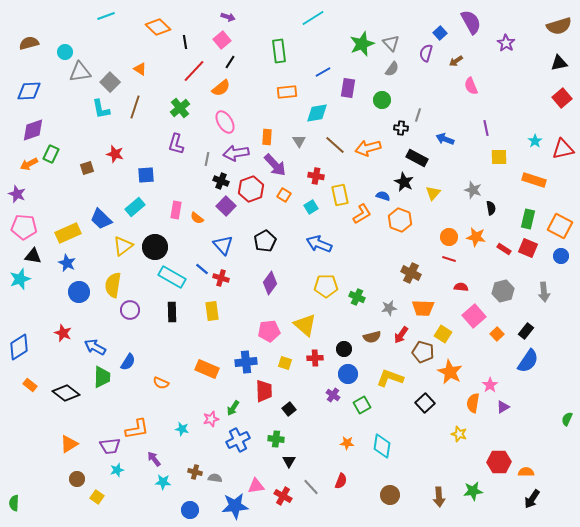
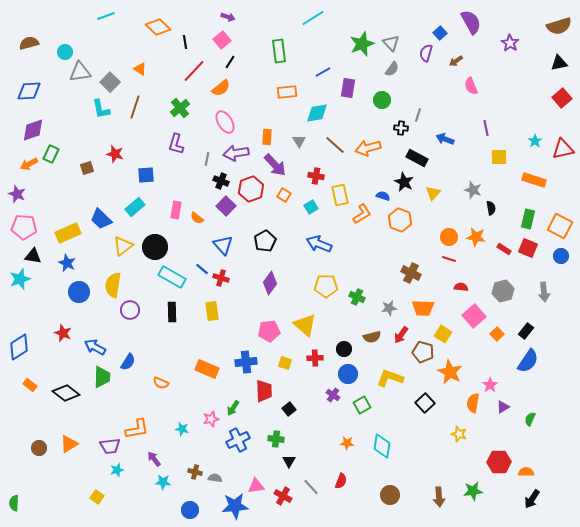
purple star at (506, 43): moved 4 px right
green semicircle at (567, 419): moved 37 px left
brown circle at (77, 479): moved 38 px left, 31 px up
